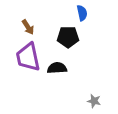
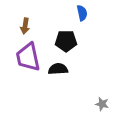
brown arrow: moved 3 px left, 1 px up; rotated 42 degrees clockwise
black pentagon: moved 2 px left, 4 px down
black semicircle: moved 1 px right, 1 px down
gray star: moved 8 px right, 3 px down
